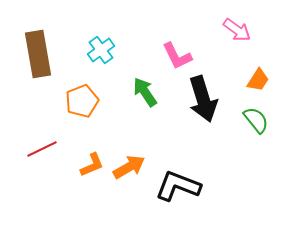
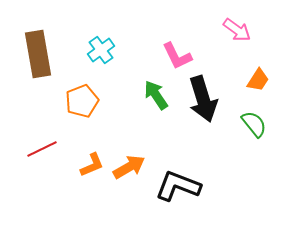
green arrow: moved 11 px right, 3 px down
green semicircle: moved 2 px left, 4 px down
